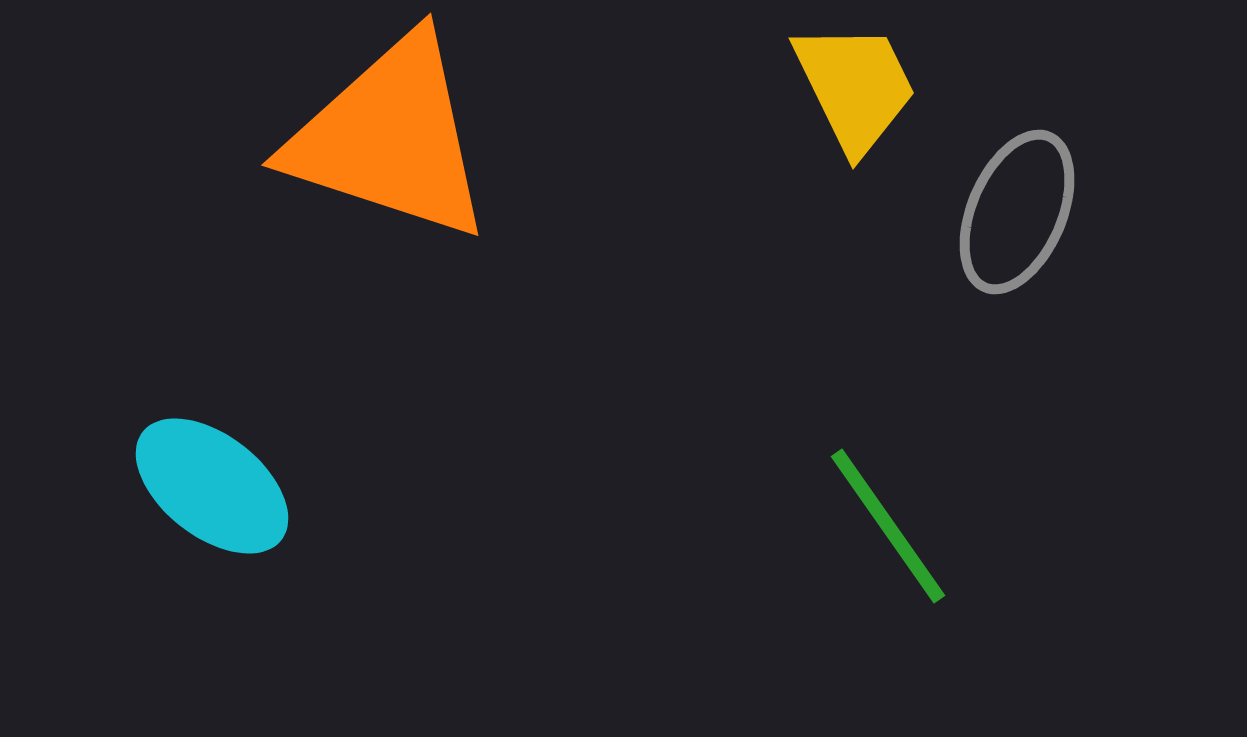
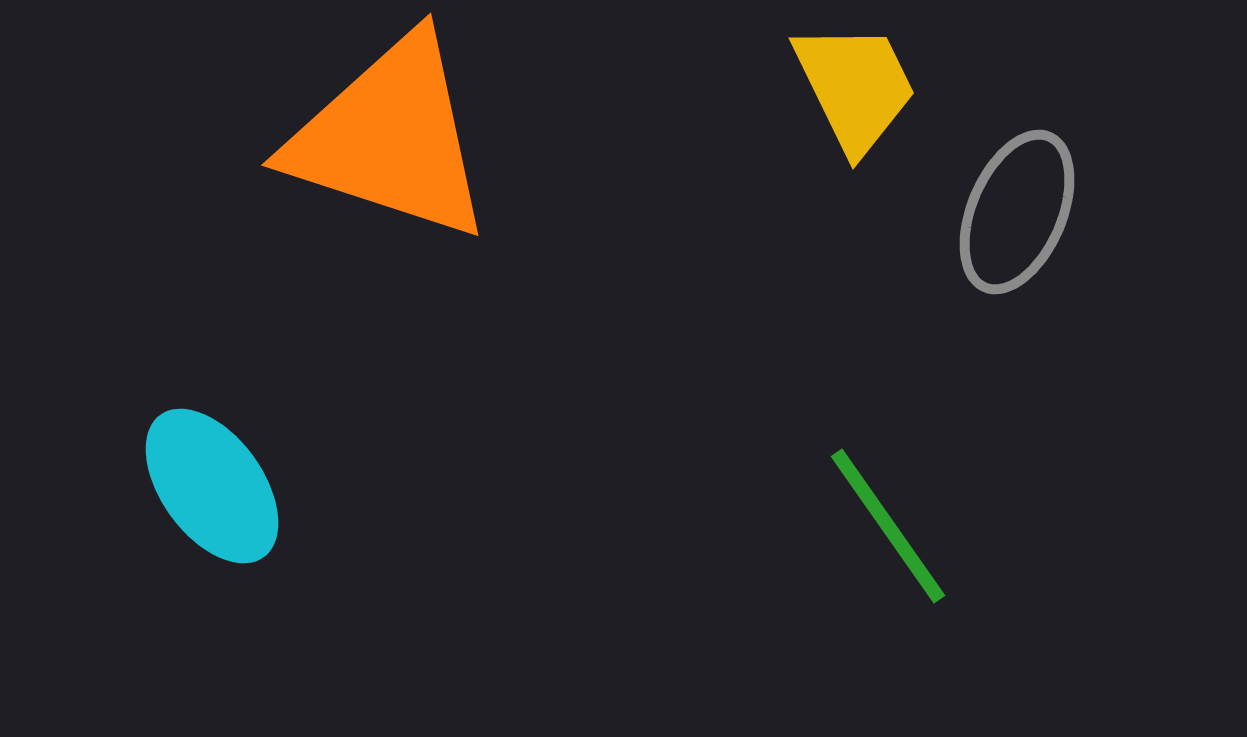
cyan ellipse: rotated 16 degrees clockwise
